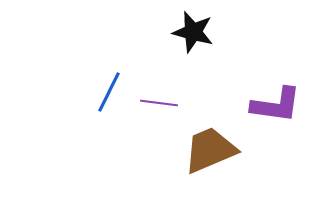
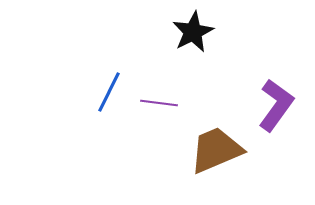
black star: rotated 30 degrees clockwise
purple L-shape: rotated 62 degrees counterclockwise
brown trapezoid: moved 6 px right
